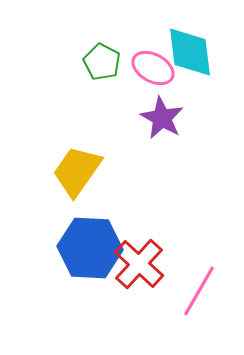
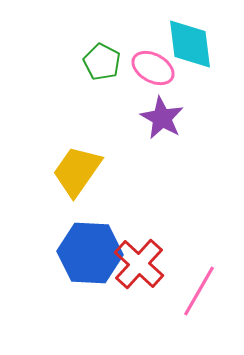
cyan diamond: moved 8 px up
blue hexagon: moved 5 px down
